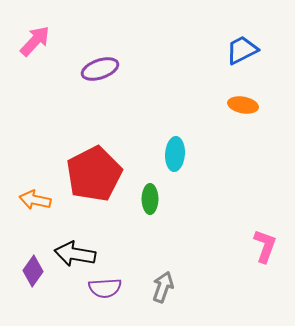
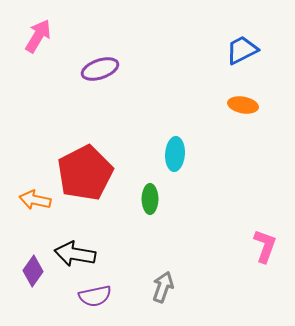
pink arrow: moved 3 px right, 5 px up; rotated 12 degrees counterclockwise
red pentagon: moved 9 px left, 1 px up
purple semicircle: moved 10 px left, 8 px down; rotated 8 degrees counterclockwise
